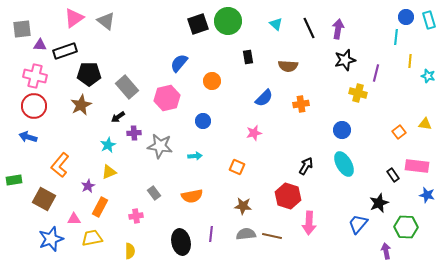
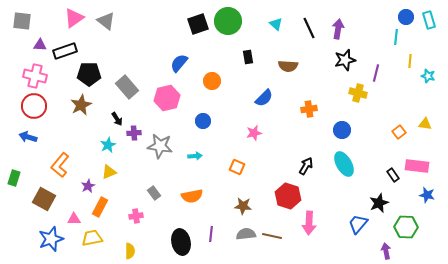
gray square at (22, 29): moved 8 px up; rotated 12 degrees clockwise
orange cross at (301, 104): moved 8 px right, 5 px down
black arrow at (118, 117): moved 1 px left, 2 px down; rotated 88 degrees counterclockwise
green rectangle at (14, 180): moved 2 px up; rotated 63 degrees counterclockwise
